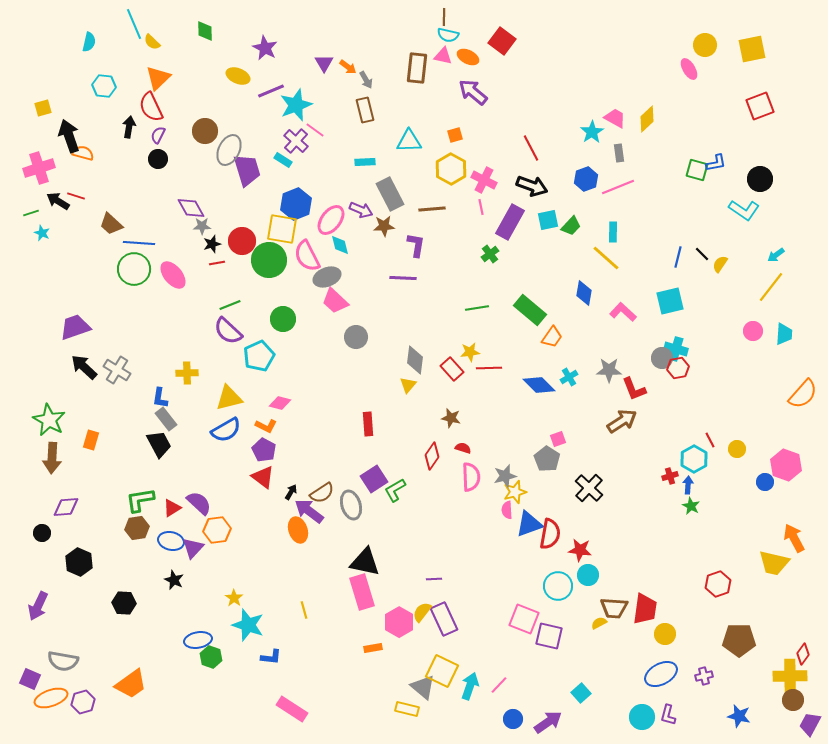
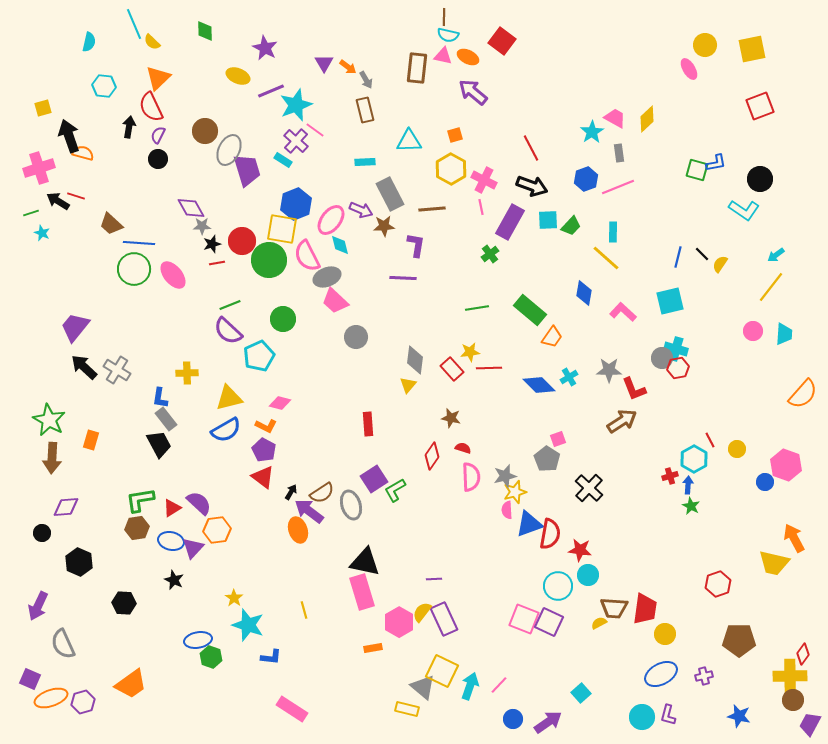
cyan square at (548, 220): rotated 10 degrees clockwise
purple trapezoid at (75, 327): rotated 32 degrees counterclockwise
purple square at (549, 636): moved 14 px up; rotated 12 degrees clockwise
gray semicircle at (63, 661): moved 17 px up; rotated 56 degrees clockwise
